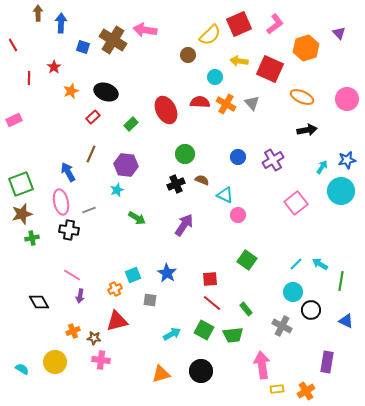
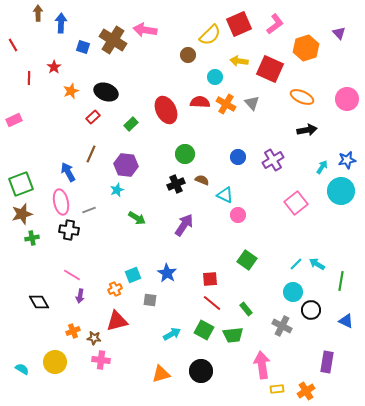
cyan arrow at (320, 264): moved 3 px left
